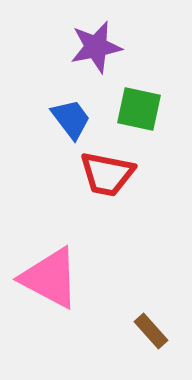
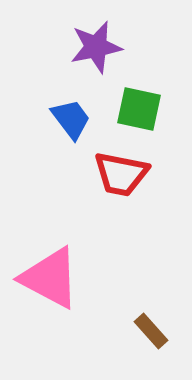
red trapezoid: moved 14 px right
